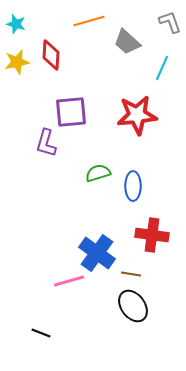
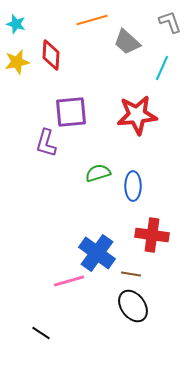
orange line: moved 3 px right, 1 px up
black line: rotated 12 degrees clockwise
